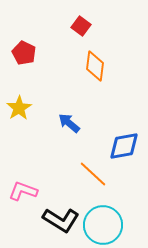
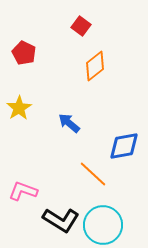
orange diamond: rotated 44 degrees clockwise
